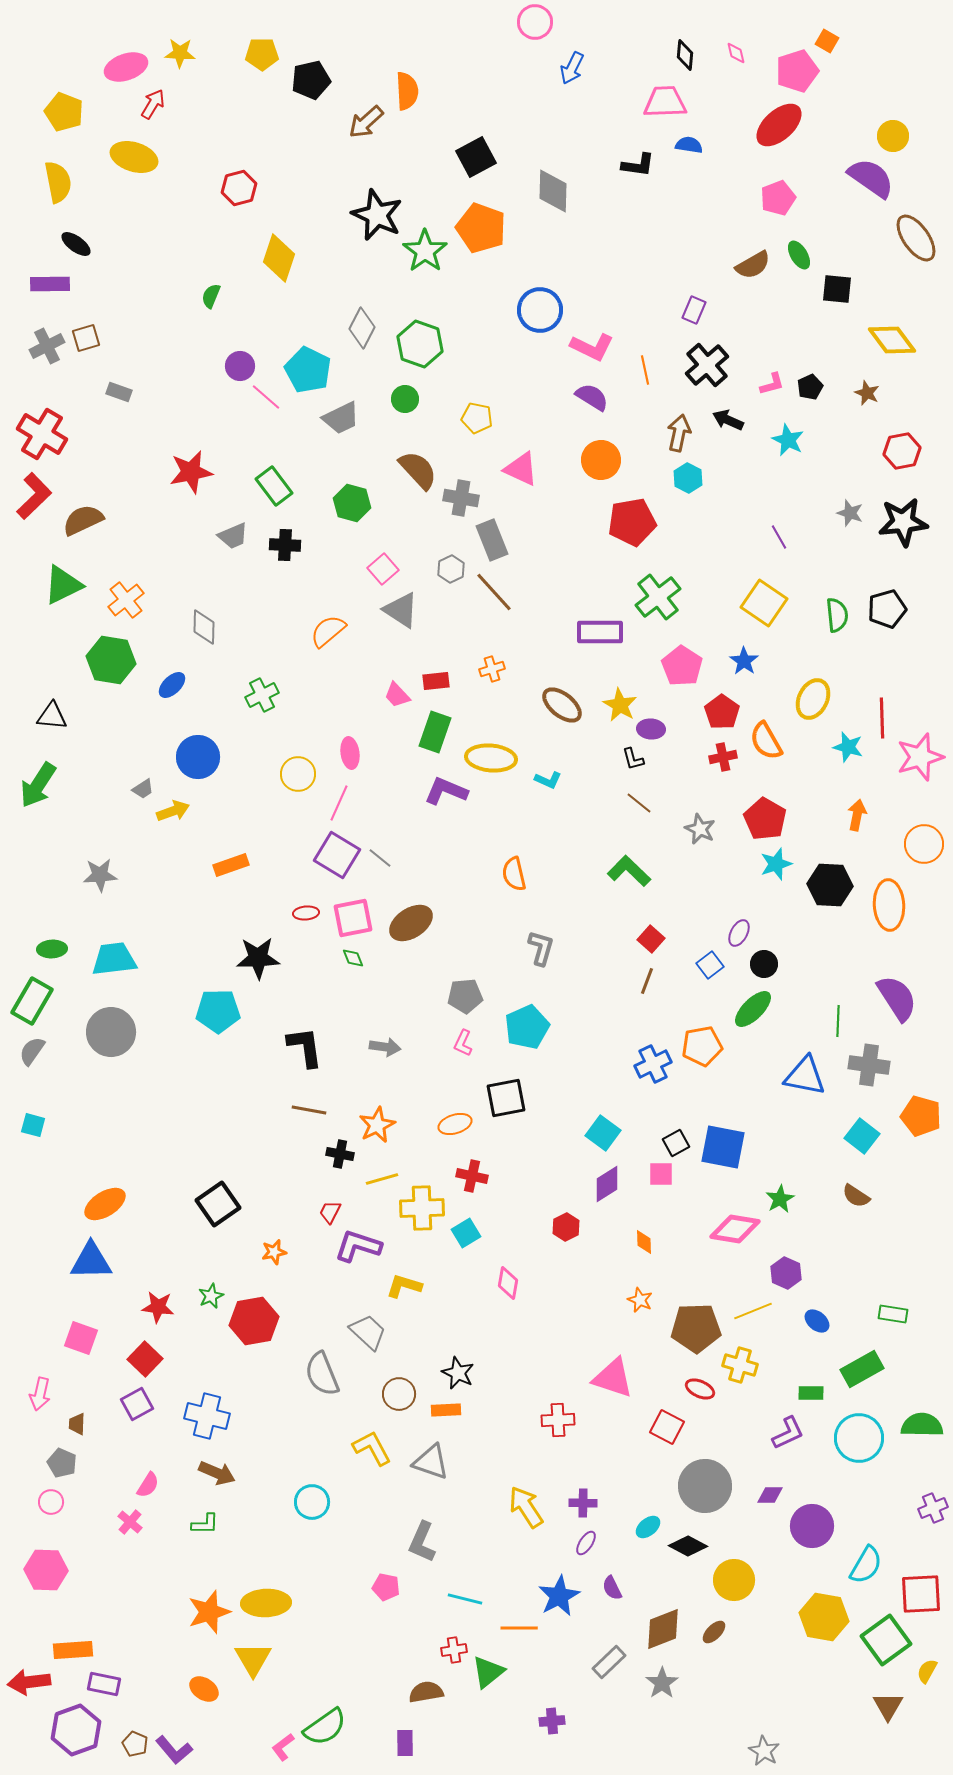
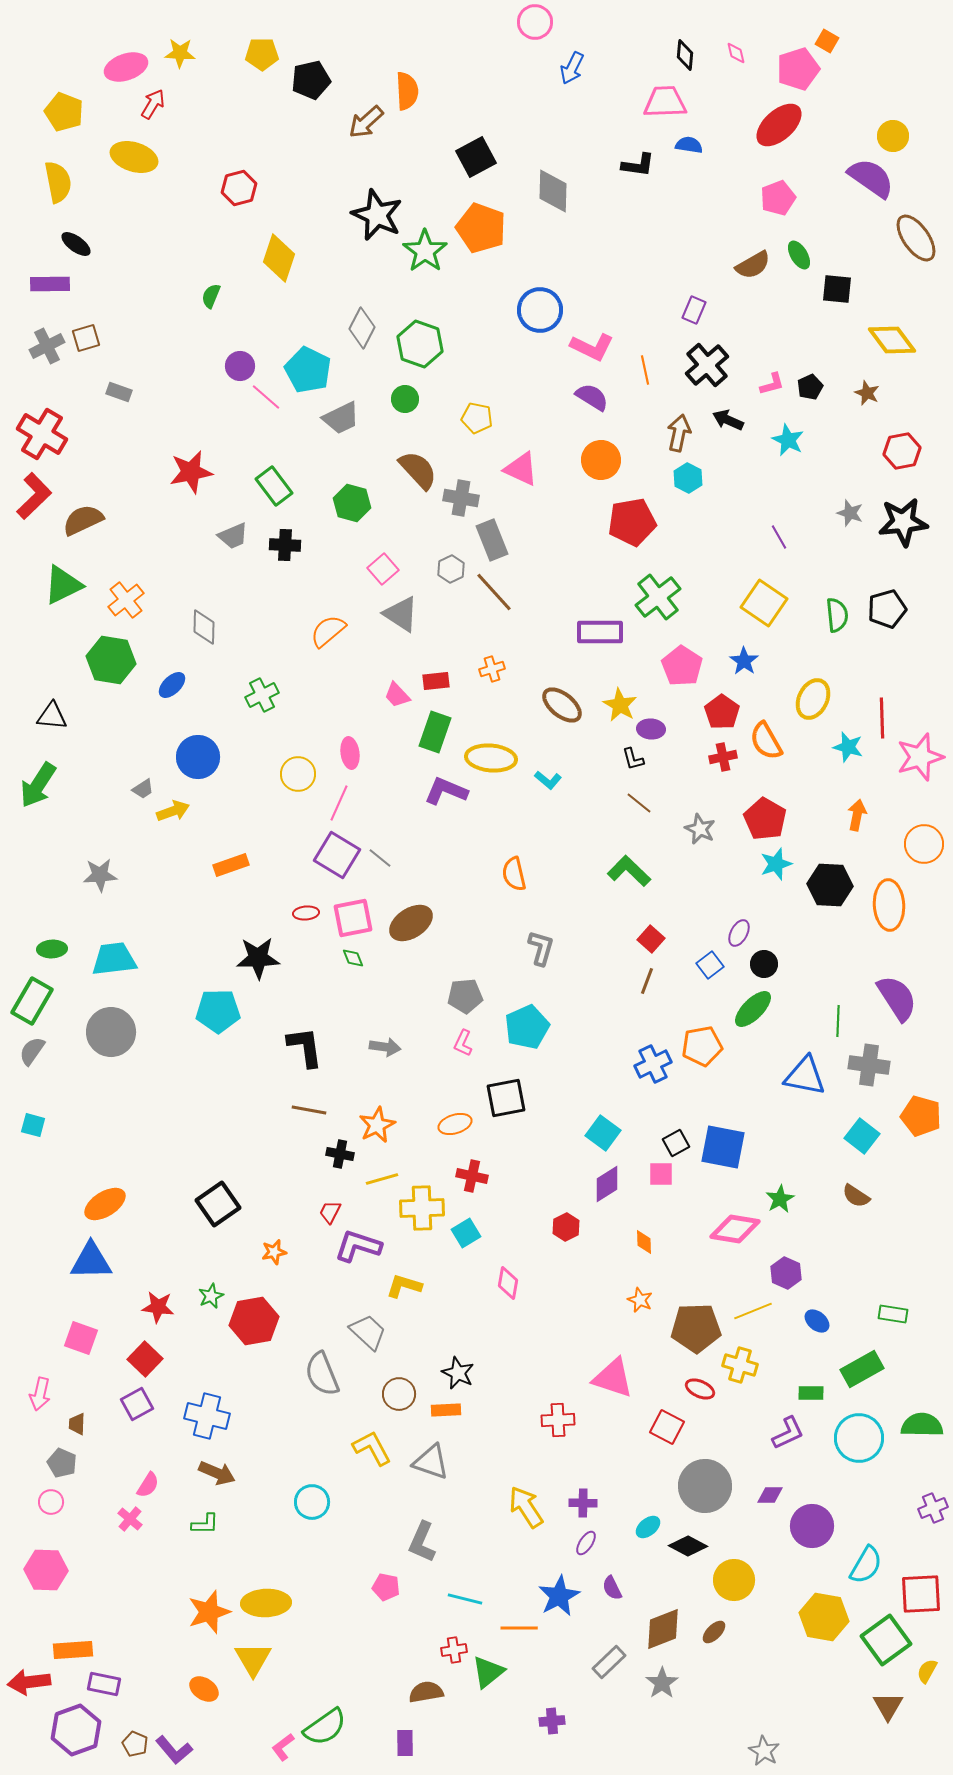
pink pentagon at (797, 71): moved 1 px right, 2 px up
gray triangle at (401, 610): moved 4 px down
cyan L-shape at (548, 780): rotated 16 degrees clockwise
pink cross at (130, 1522): moved 3 px up
